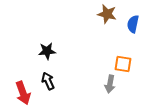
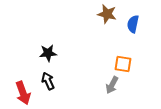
black star: moved 1 px right, 2 px down
gray arrow: moved 2 px right, 1 px down; rotated 18 degrees clockwise
